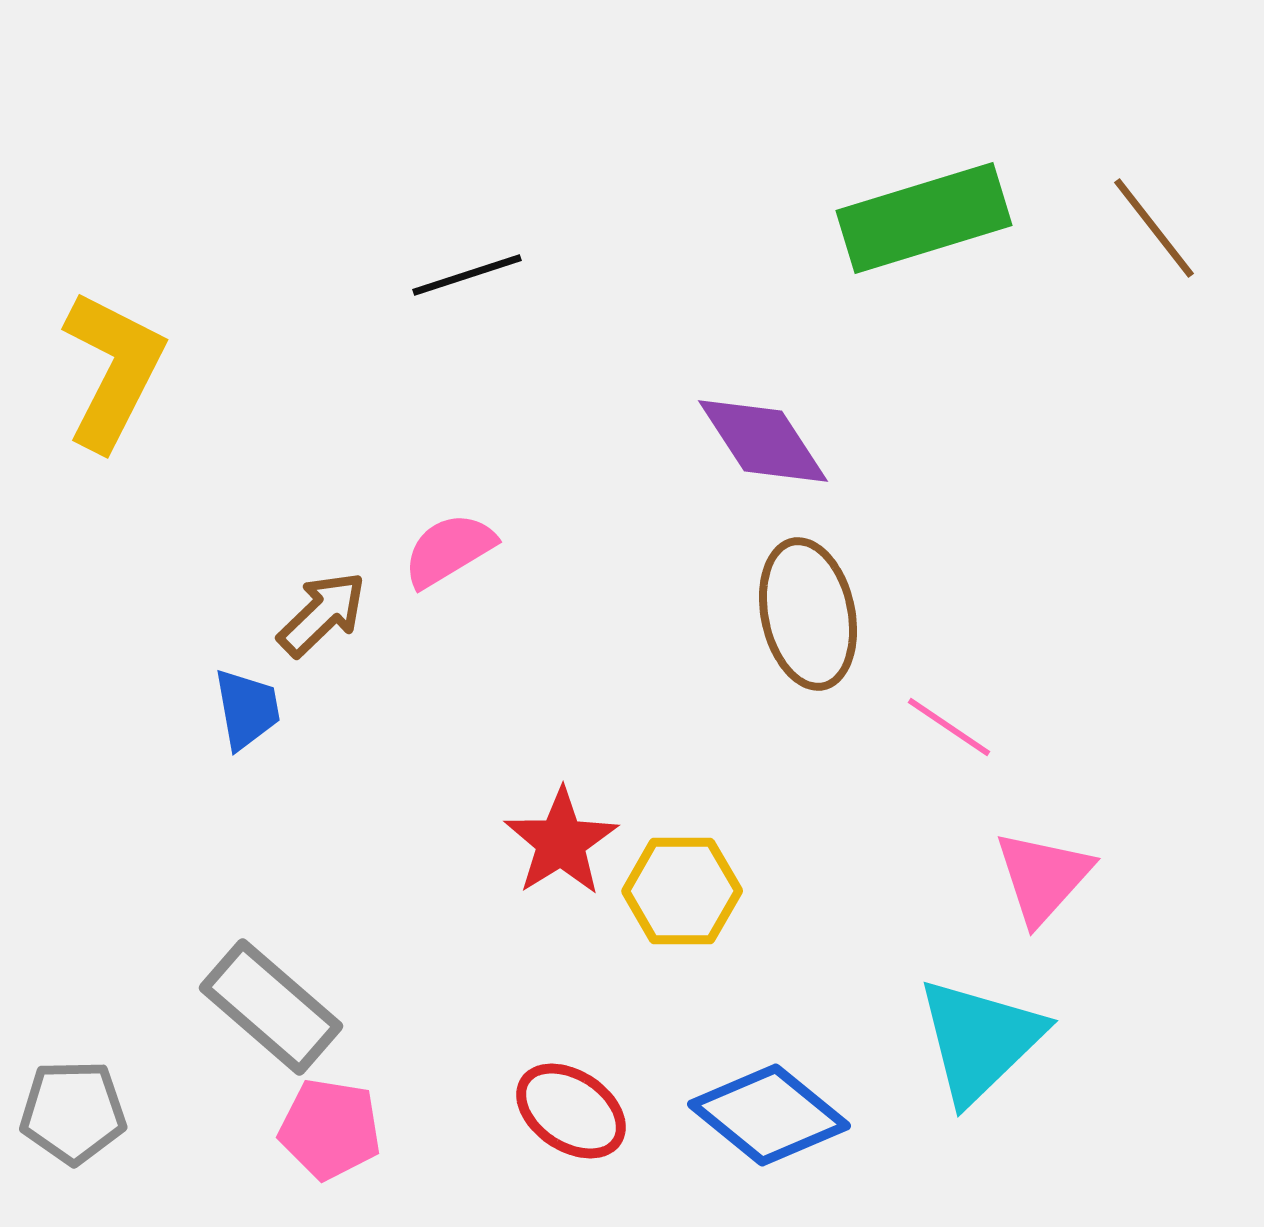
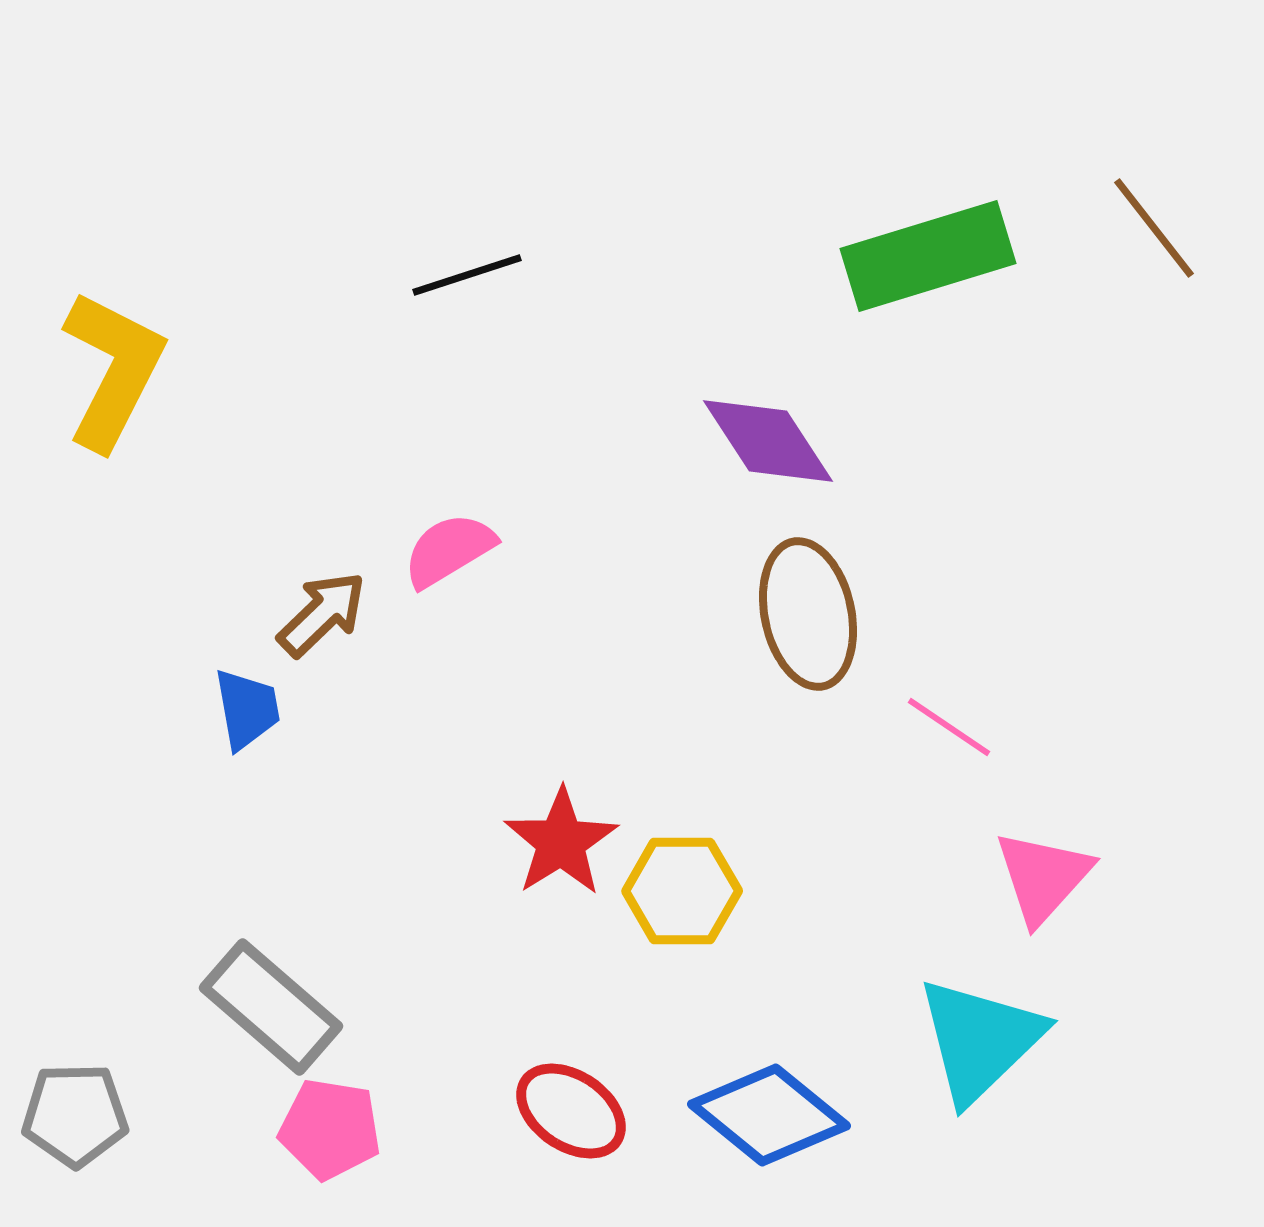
green rectangle: moved 4 px right, 38 px down
purple diamond: moved 5 px right
gray pentagon: moved 2 px right, 3 px down
